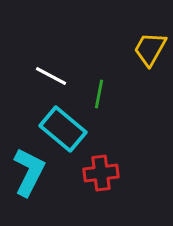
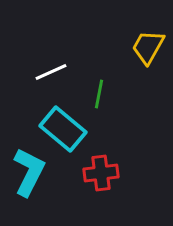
yellow trapezoid: moved 2 px left, 2 px up
white line: moved 4 px up; rotated 52 degrees counterclockwise
